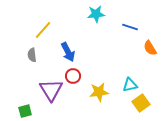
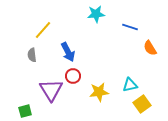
yellow square: moved 1 px right, 1 px down
